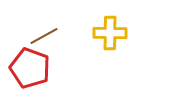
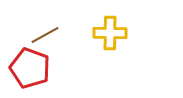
brown line: moved 1 px right, 1 px up
